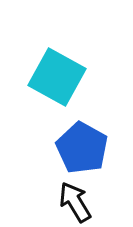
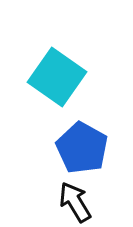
cyan square: rotated 6 degrees clockwise
